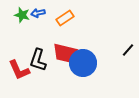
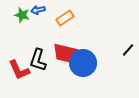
blue arrow: moved 3 px up
